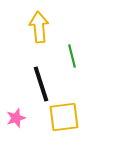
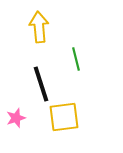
green line: moved 4 px right, 3 px down
